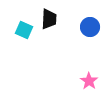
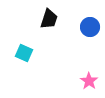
black trapezoid: rotated 15 degrees clockwise
cyan square: moved 23 px down
